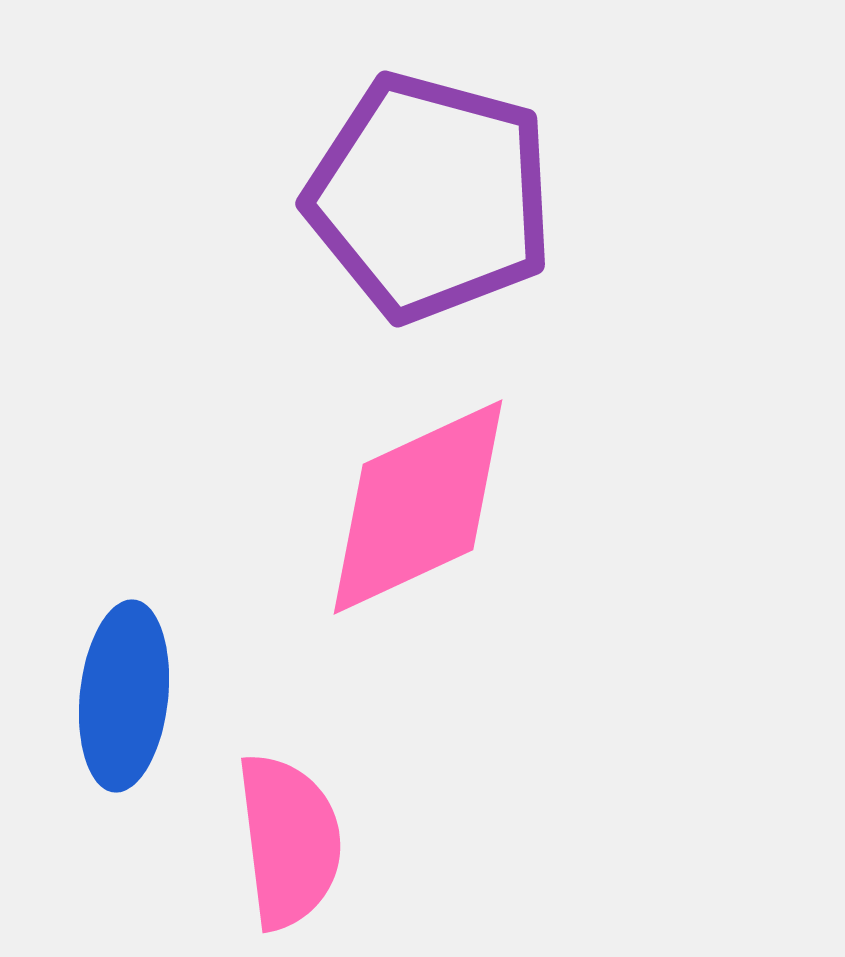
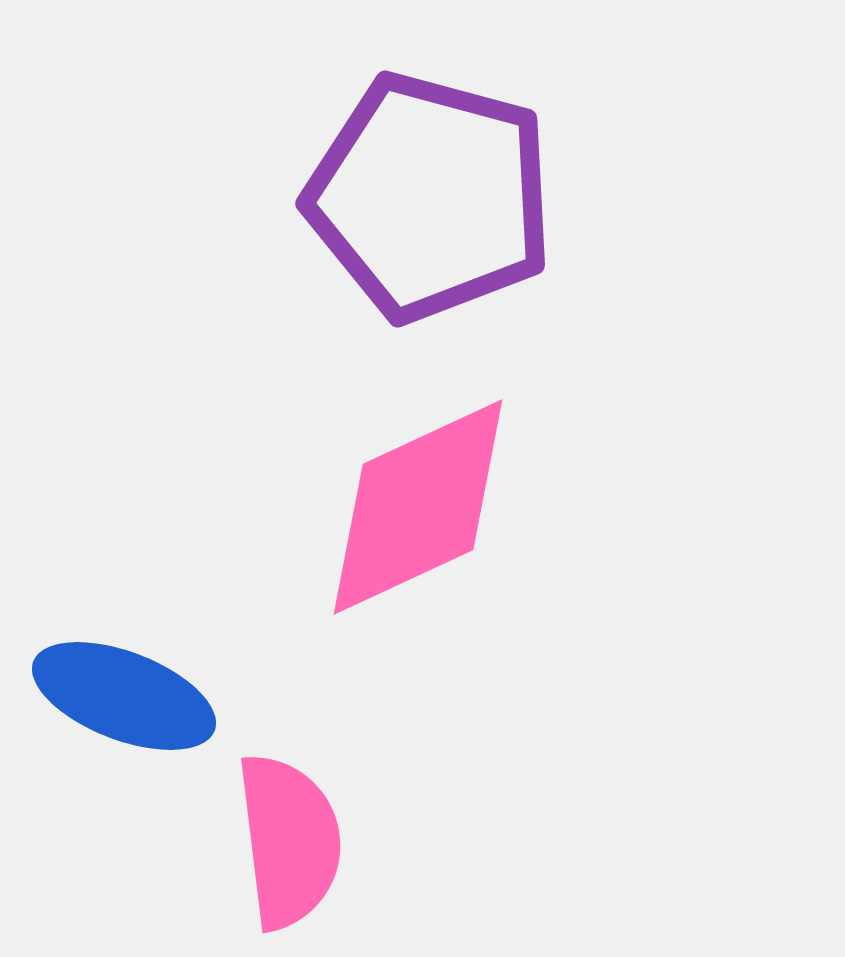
blue ellipse: rotated 75 degrees counterclockwise
